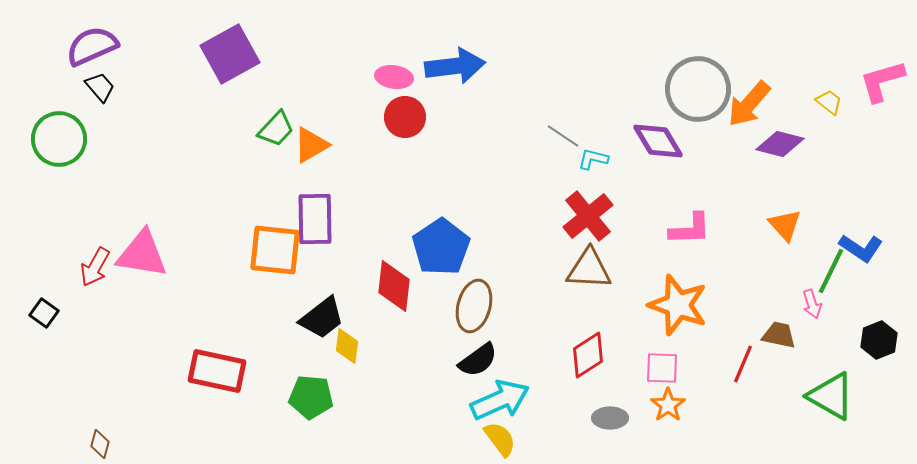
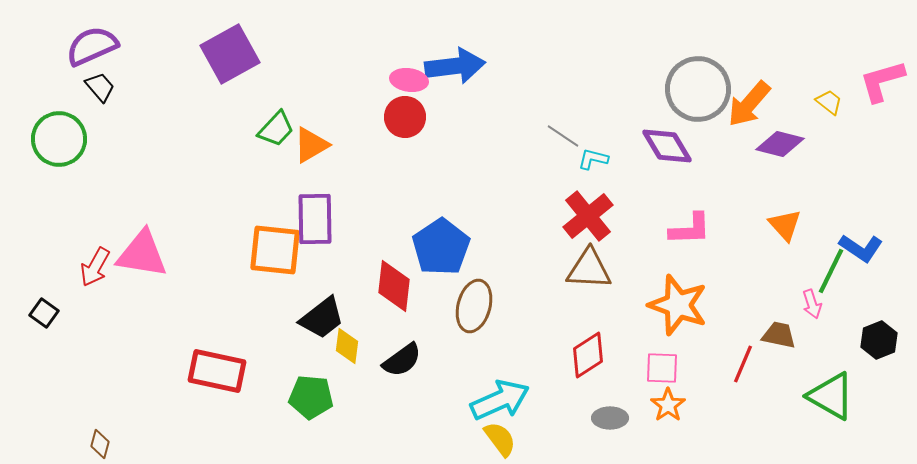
pink ellipse at (394, 77): moved 15 px right, 3 px down
purple diamond at (658, 141): moved 9 px right, 5 px down
black semicircle at (478, 360): moved 76 px left
